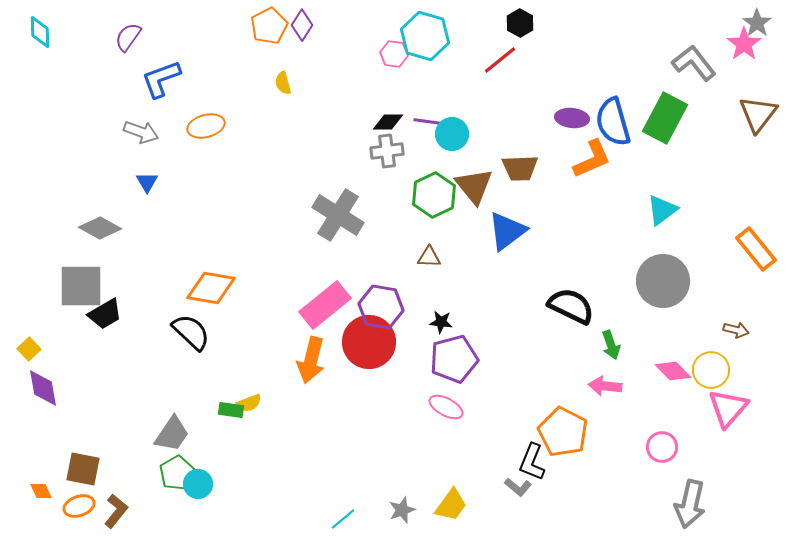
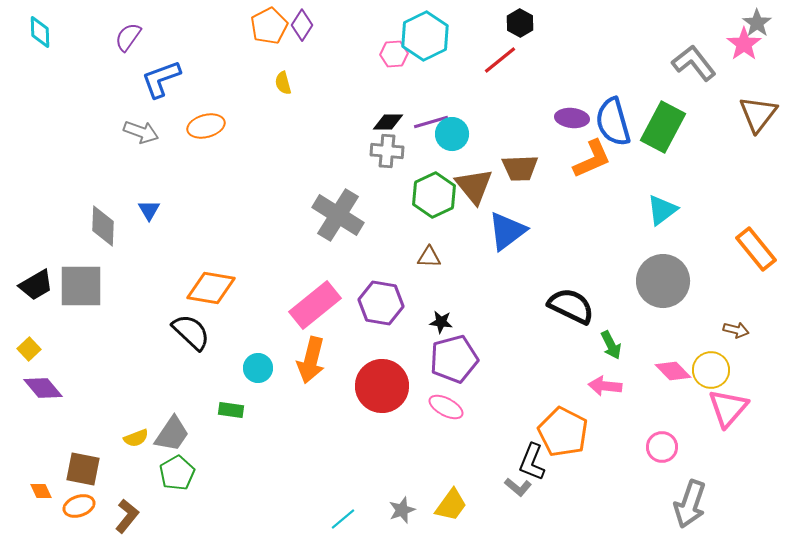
cyan hexagon at (425, 36): rotated 18 degrees clockwise
pink hexagon at (394, 54): rotated 12 degrees counterclockwise
green rectangle at (665, 118): moved 2 px left, 9 px down
purple line at (431, 122): rotated 24 degrees counterclockwise
gray cross at (387, 151): rotated 12 degrees clockwise
blue triangle at (147, 182): moved 2 px right, 28 px down
gray diamond at (100, 228): moved 3 px right, 2 px up; rotated 63 degrees clockwise
pink rectangle at (325, 305): moved 10 px left
purple hexagon at (381, 307): moved 4 px up
black trapezoid at (105, 314): moved 69 px left, 29 px up
red circle at (369, 342): moved 13 px right, 44 px down
green arrow at (611, 345): rotated 8 degrees counterclockwise
purple diamond at (43, 388): rotated 30 degrees counterclockwise
yellow semicircle at (249, 403): moved 113 px left, 35 px down
cyan circle at (198, 484): moved 60 px right, 116 px up
gray arrow at (690, 504): rotated 6 degrees clockwise
brown L-shape at (116, 511): moved 11 px right, 5 px down
